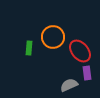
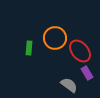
orange circle: moved 2 px right, 1 px down
purple rectangle: rotated 24 degrees counterclockwise
gray semicircle: rotated 60 degrees clockwise
